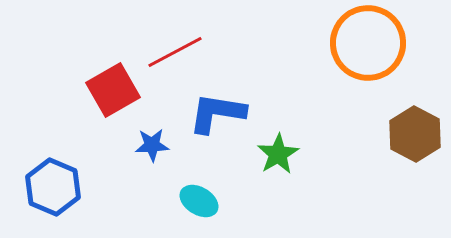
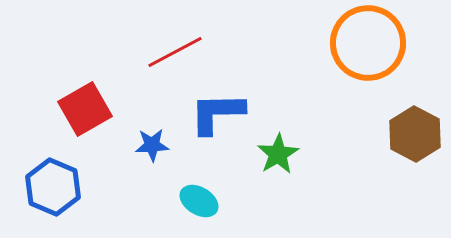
red square: moved 28 px left, 19 px down
blue L-shape: rotated 10 degrees counterclockwise
